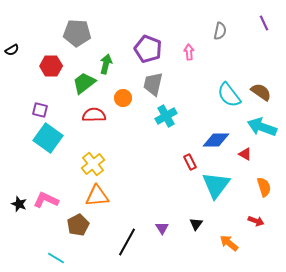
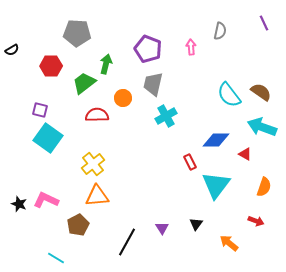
pink arrow: moved 2 px right, 5 px up
red semicircle: moved 3 px right
orange semicircle: rotated 36 degrees clockwise
